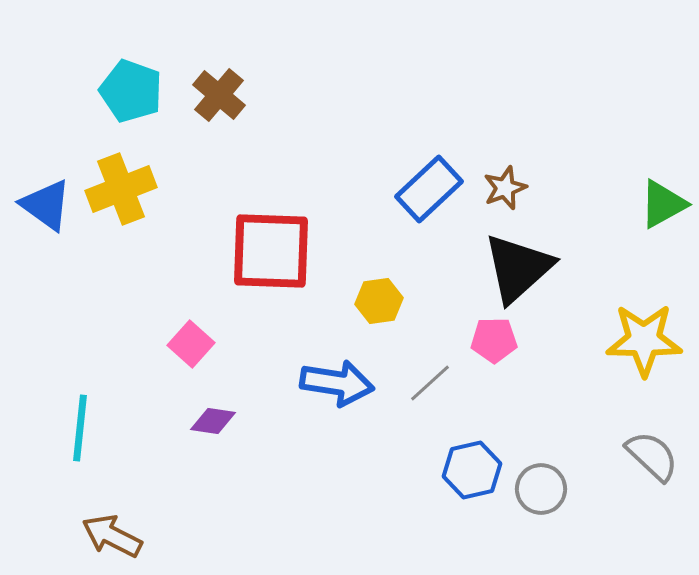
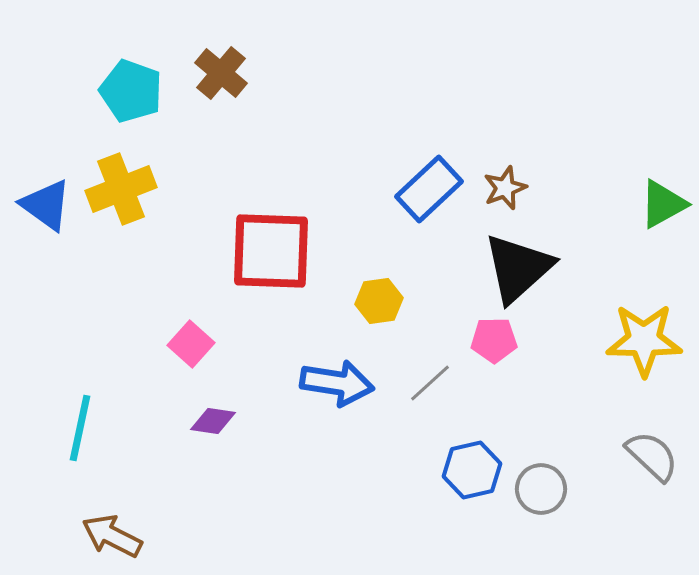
brown cross: moved 2 px right, 22 px up
cyan line: rotated 6 degrees clockwise
